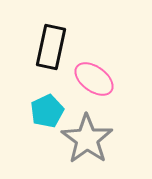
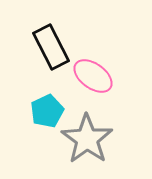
black rectangle: rotated 39 degrees counterclockwise
pink ellipse: moved 1 px left, 3 px up
